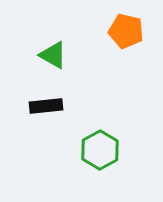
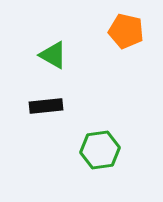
green hexagon: rotated 21 degrees clockwise
